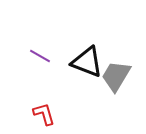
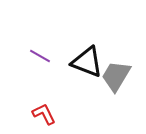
red L-shape: rotated 10 degrees counterclockwise
